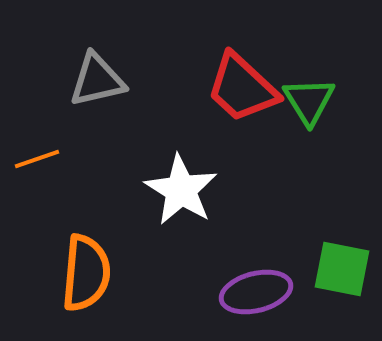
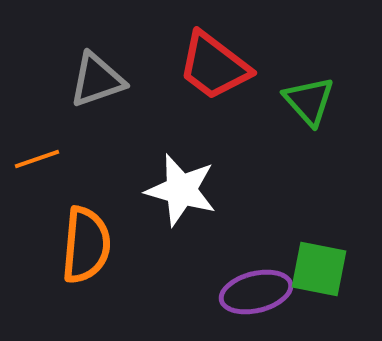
gray triangle: rotated 6 degrees counterclockwise
red trapezoid: moved 28 px left, 22 px up; rotated 6 degrees counterclockwise
green triangle: rotated 10 degrees counterclockwise
white star: rotated 16 degrees counterclockwise
green square: moved 23 px left
orange semicircle: moved 28 px up
